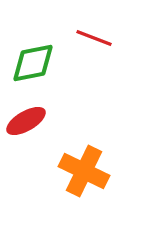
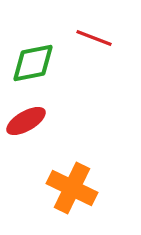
orange cross: moved 12 px left, 17 px down
